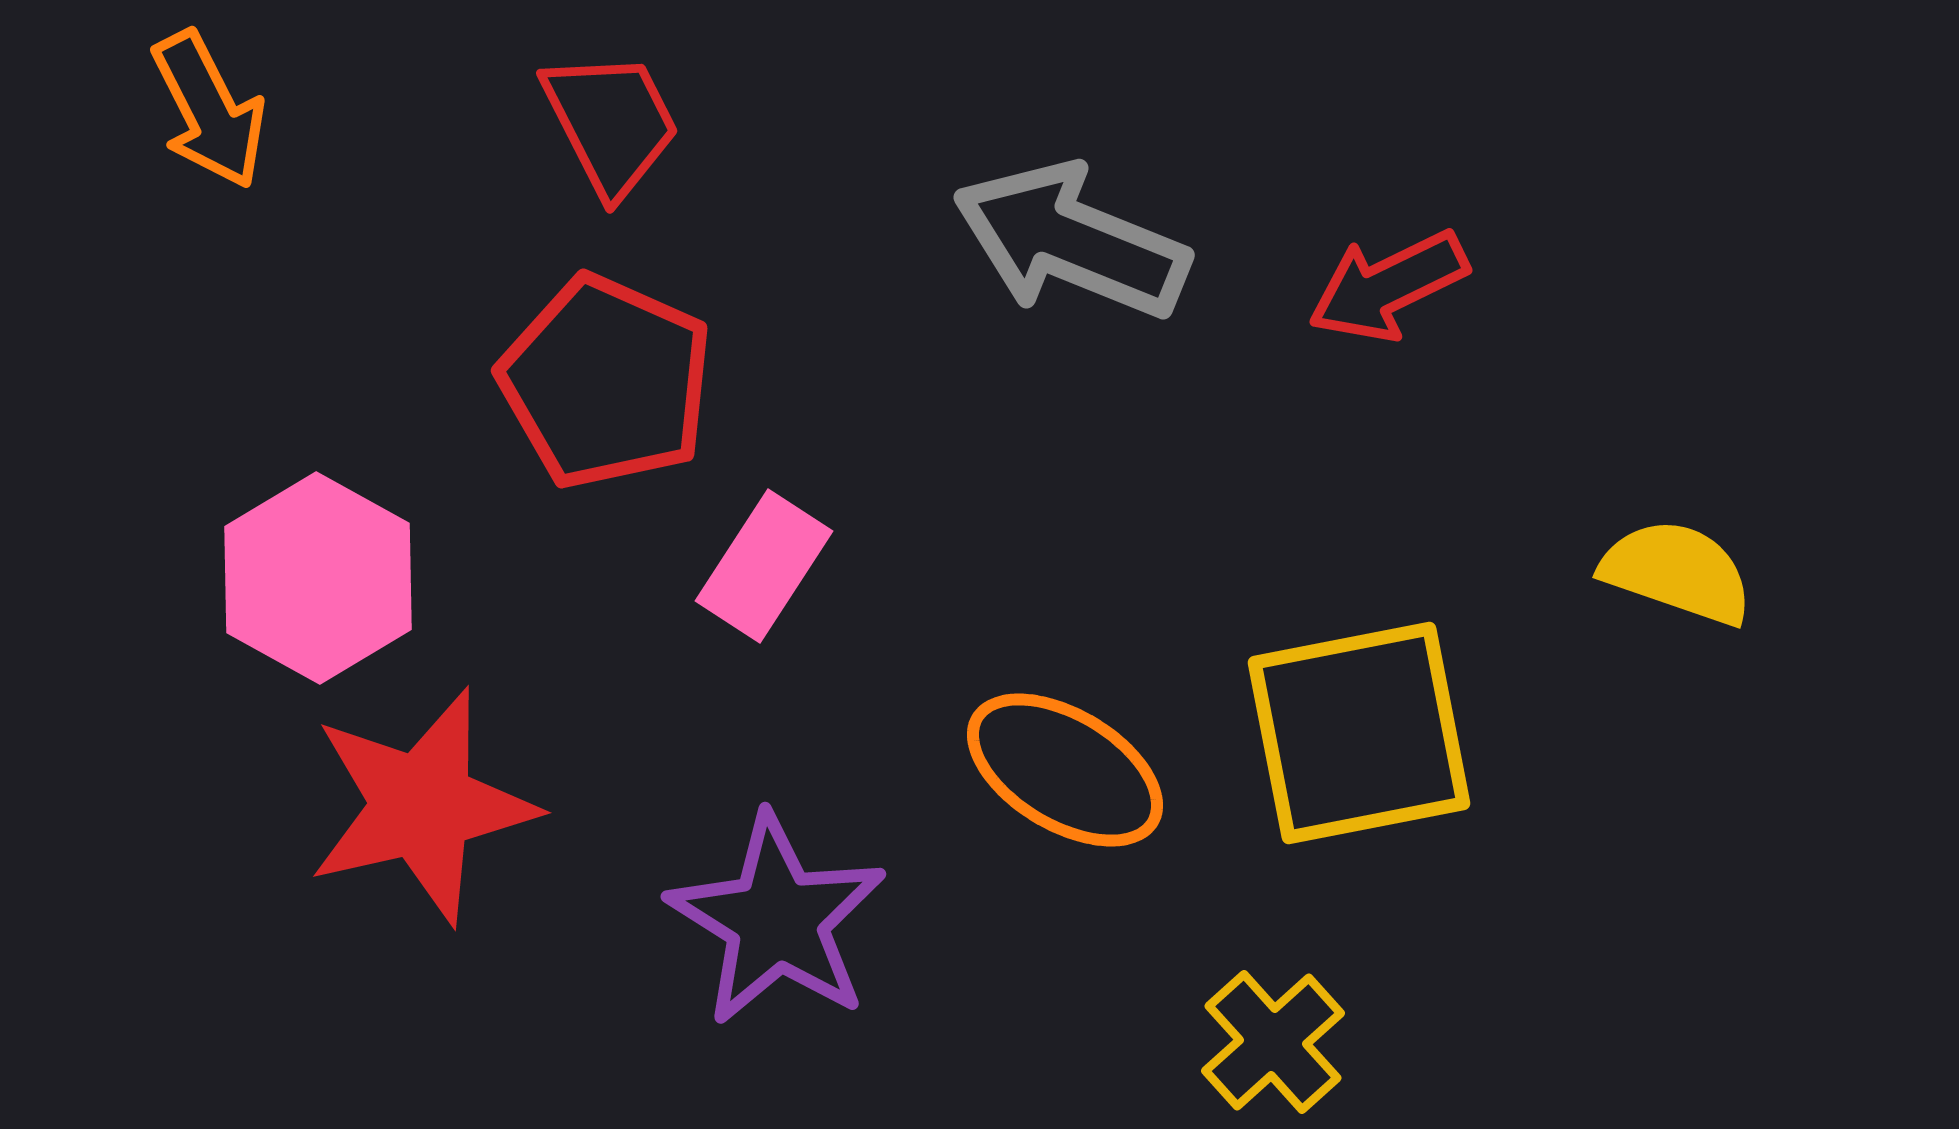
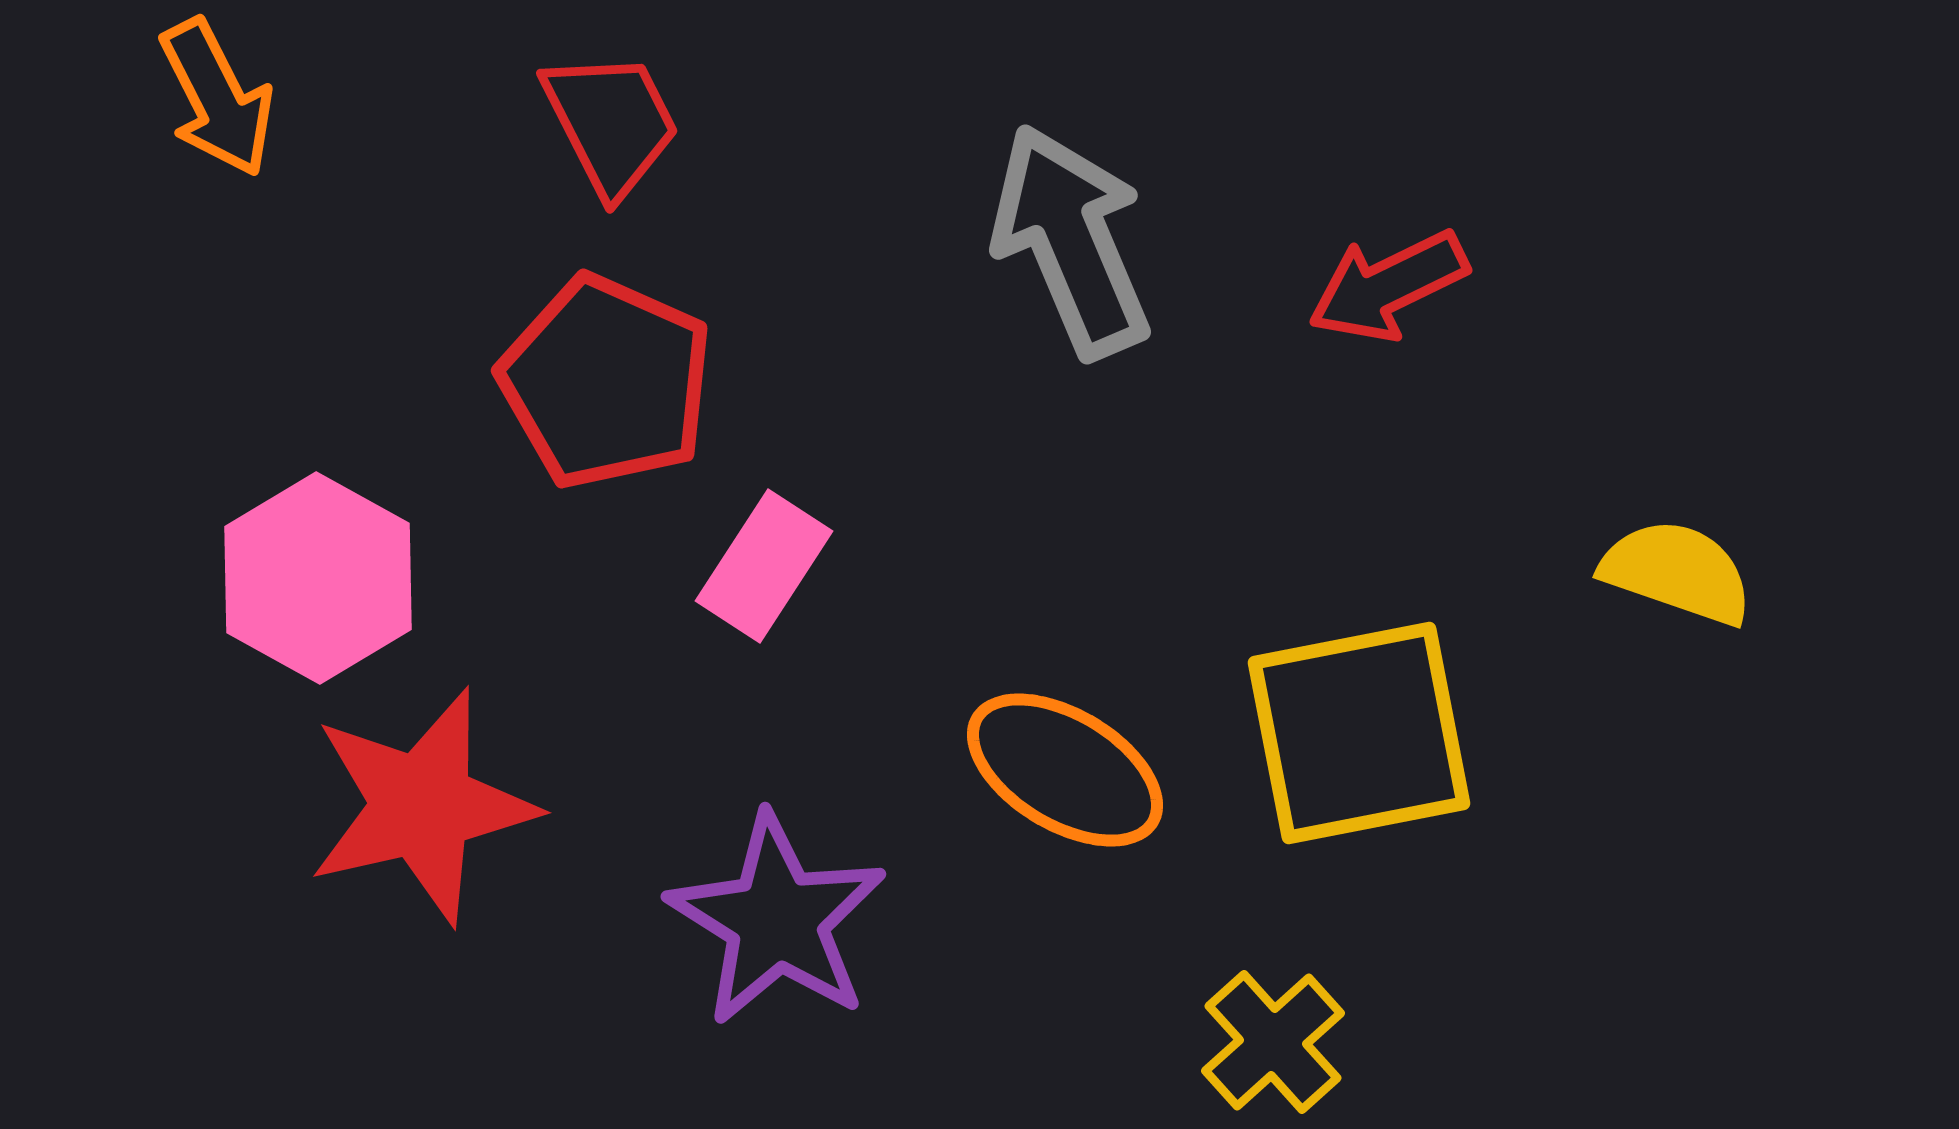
orange arrow: moved 8 px right, 12 px up
gray arrow: rotated 45 degrees clockwise
